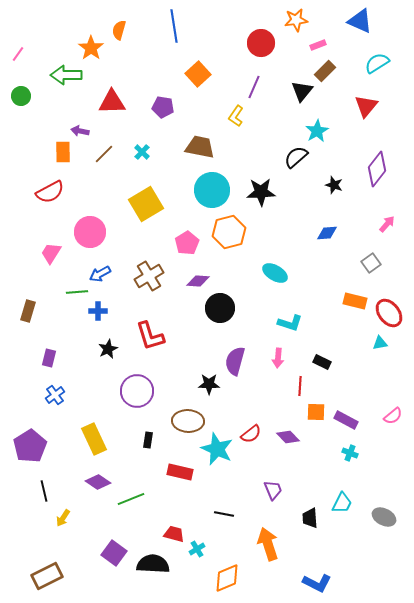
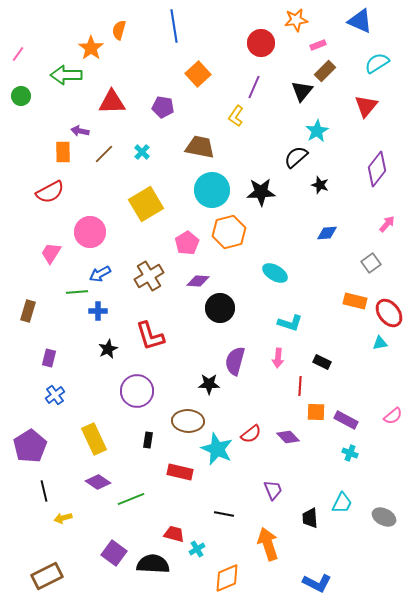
black star at (334, 185): moved 14 px left
yellow arrow at (63, 518): rotated 42 degrees clockwise
